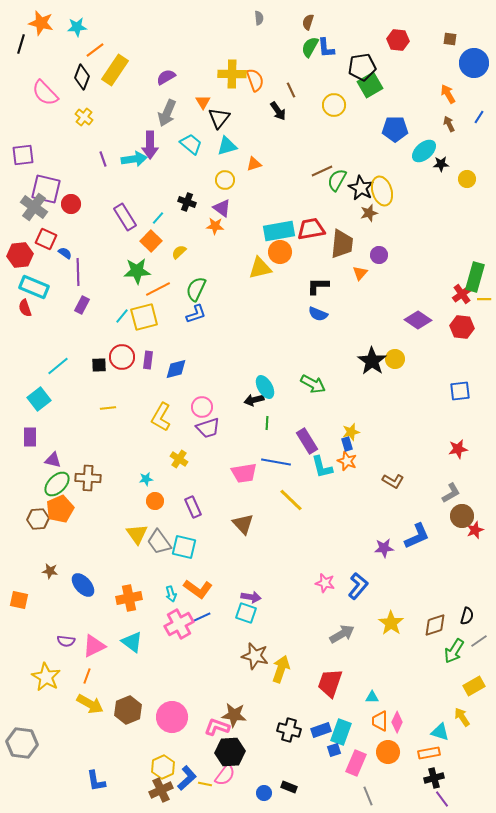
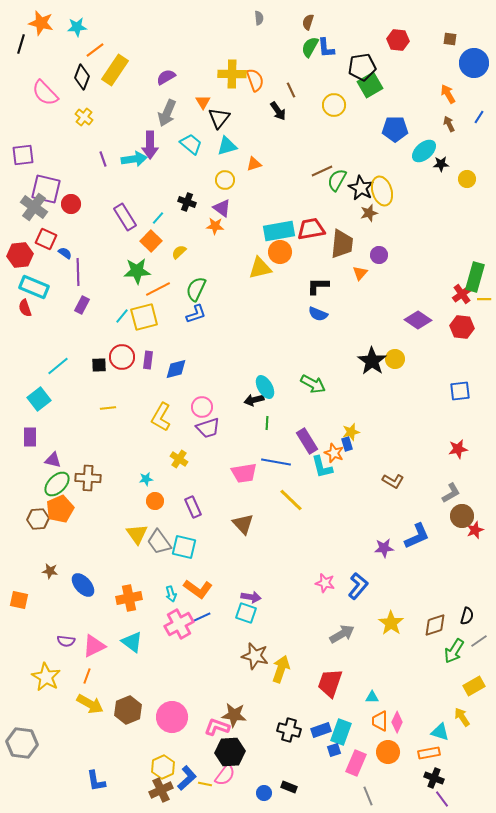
orange star at (347, 461): moved 13 px left, 8 px up
black cross at (434, 778): rotated 36 degrees clockwise
